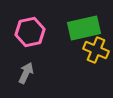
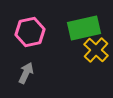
yellow cross: rotated 20 degrees clockwise
